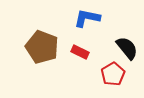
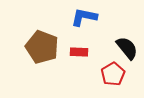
blue L-shape: moved 3 px left, 1 px up
red rectangle: moved 1 px left; rotated 24 degrees counterclockwise
